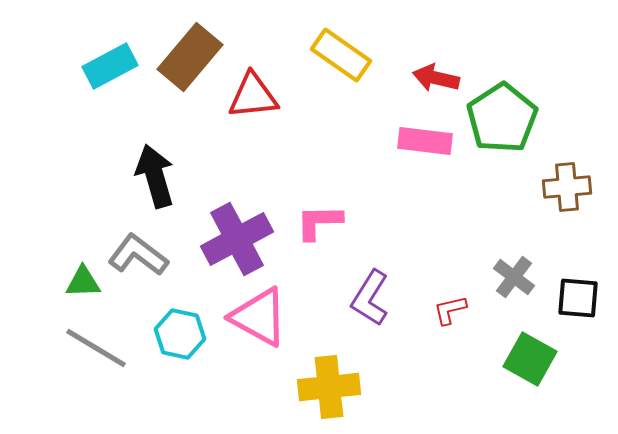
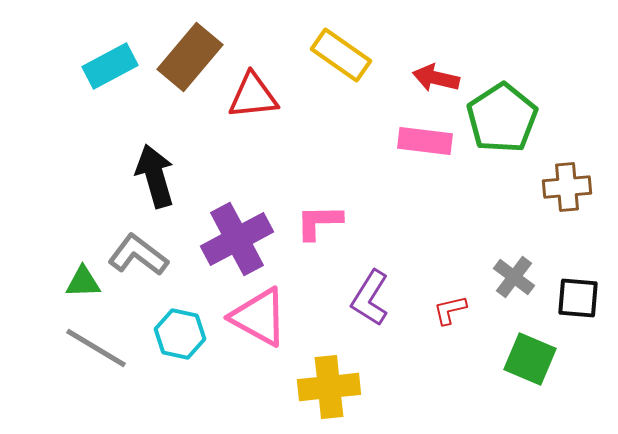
green square: rotated 6 degrees counterclockwise
